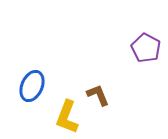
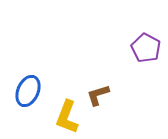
blue ellipse: moved 4 px left, 5 px down
brown L-shape: rotated 85 degrees counterclockwise
